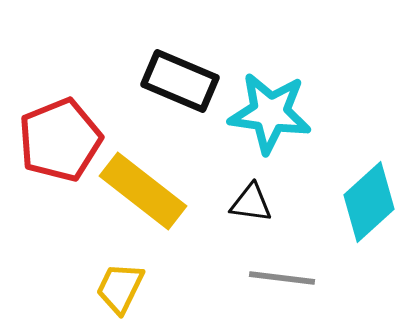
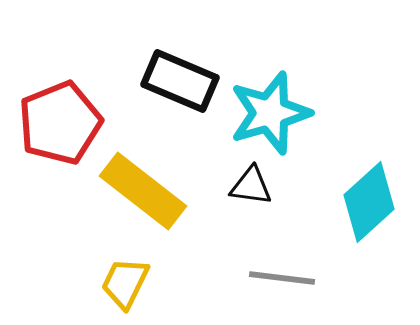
cyan star: rotated 24 degrees counterclockwise
red pentagon: moved 17 px up
black triangle: moved 17 px up
yellow trapezoid: moved 5 px right, 5 px up
